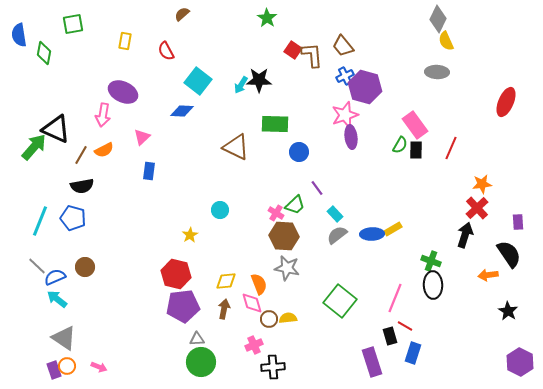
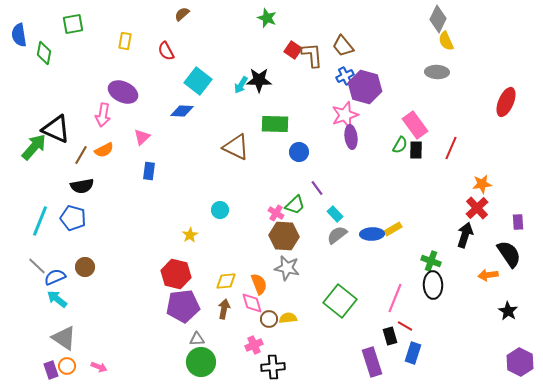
green star at (267, 18): rotated 12 degrees counterclockwise
purple rectangle at (54, 370): moved 3 px left
